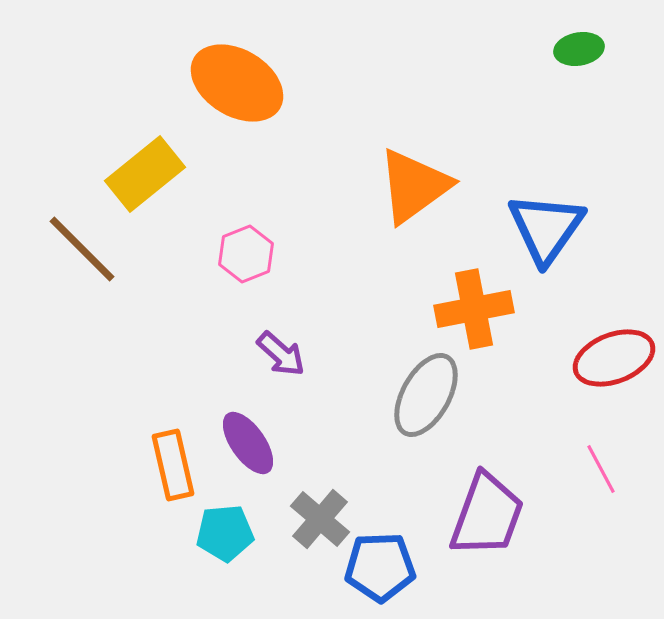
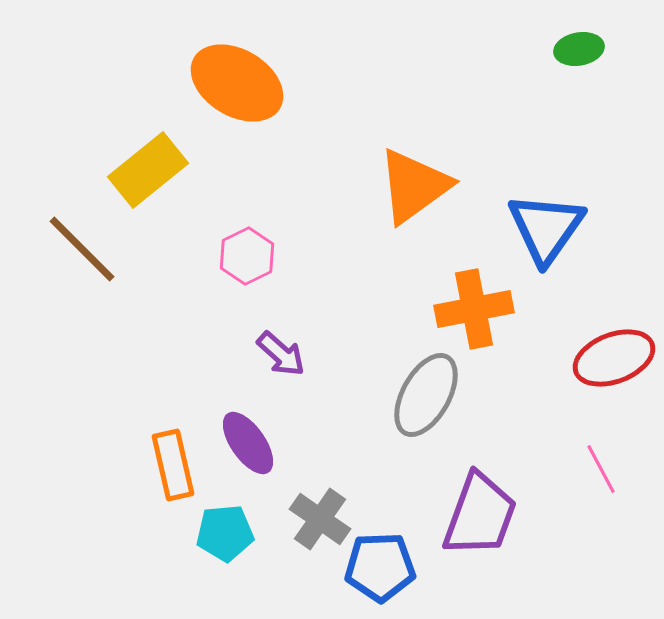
yellow rectangle: moved 3 px right, 4 px up
pink hexagon: moved 1 px right, 2 px down; rotated 4 degrees counterclockwise
purple trapezoid: moved 7 px left
gray cross: rotated 6 degrees counterclockwise
